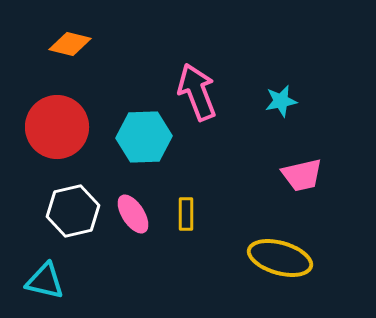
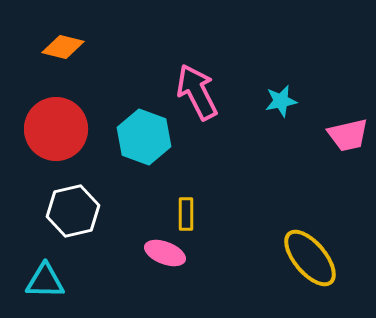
orange diamond: moved 7 px left, 3 px down
pink arrow: rotated 6 degrees counterclockwise
red circle: moved 1 px left, 2 px down
cyan hexagon: rotated 22 degrees clockwise
pink trapezoid: moved 46 px right, 40 px up
pink ellipse: moved 32 px right, 39 px down; rotated 36 degrees counterclockwise
yellow ellipse: moved 30 px right; rotated 34 degrees clockwise
cyan triangle: rotated 12 degrees counterclockwise
